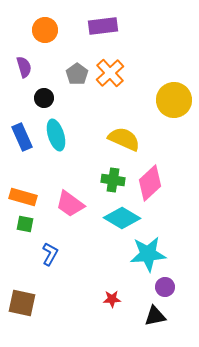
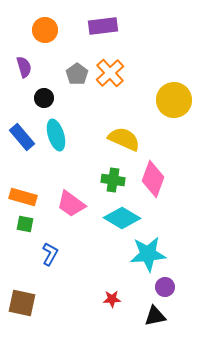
blue rectangle: rotated 16 degrees counterclockwise
pink diamond: moved 3 px right, 4 px up; rotated 27 degrees counterclockwise
pink trapezoid: moved 1 px right
